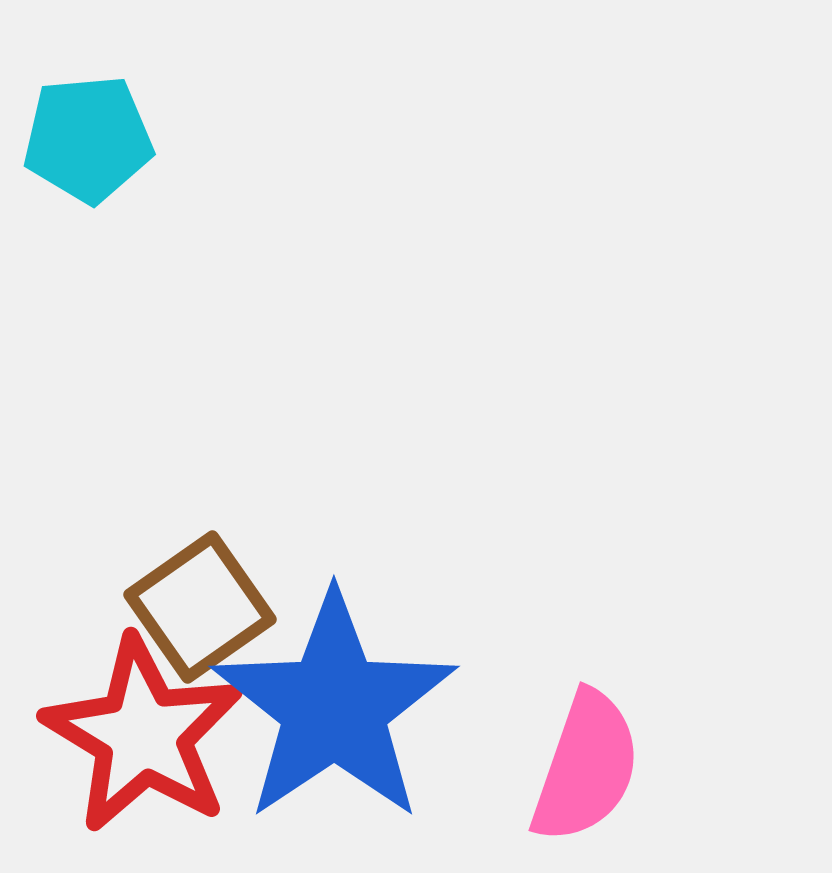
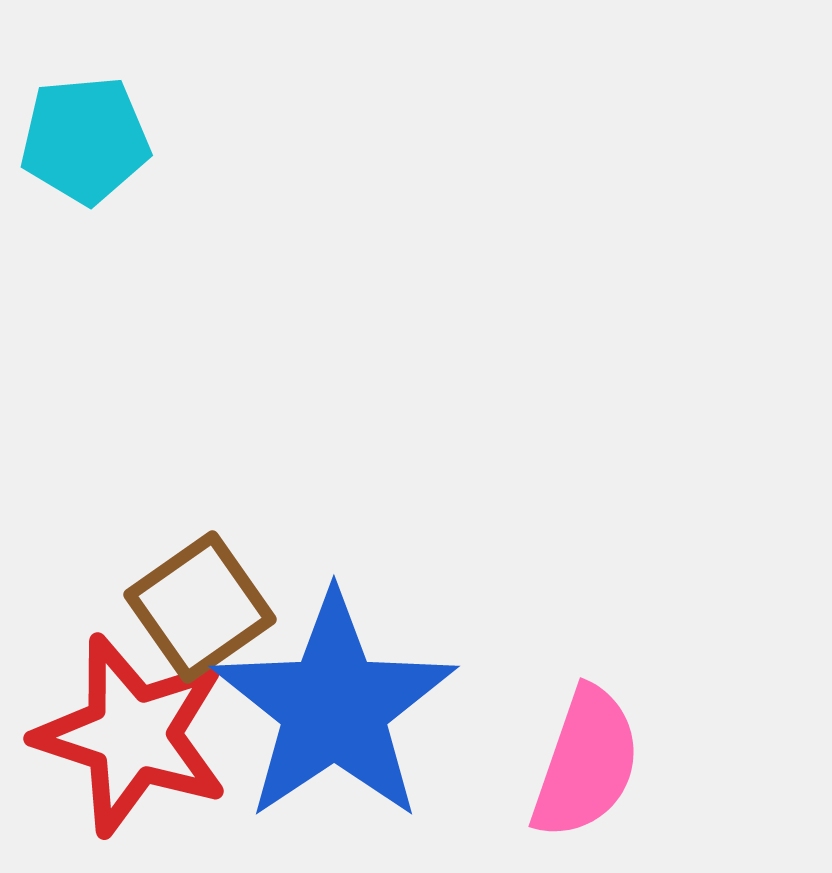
cyan pentagon: moved 3 px left, 1 px down
red star: moved 11 px left; rotated 13 degrees counterclockwise
pink semicircle: moved 4 px up
